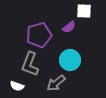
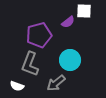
purple semicircle: moved 1 px left, 5 px up
